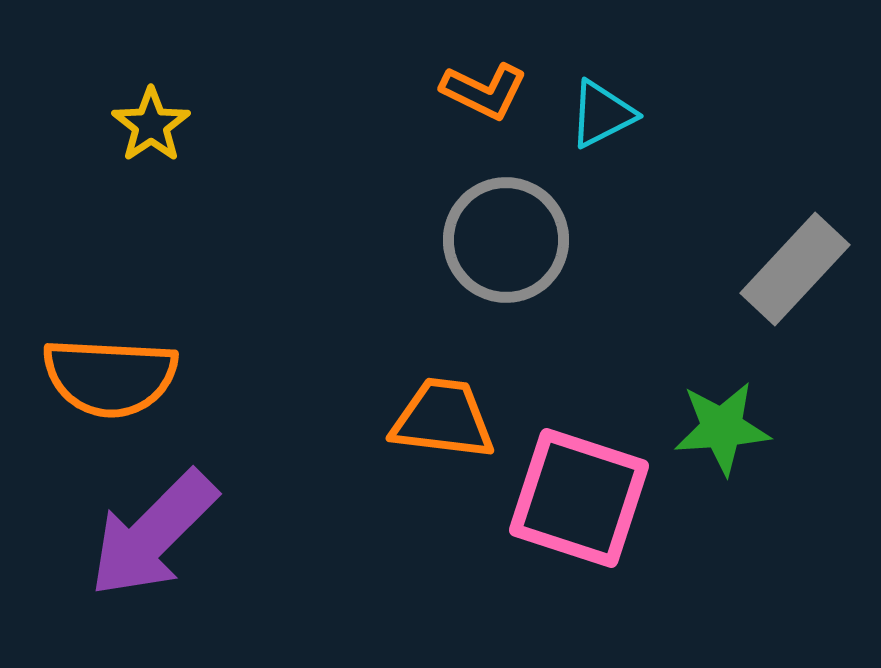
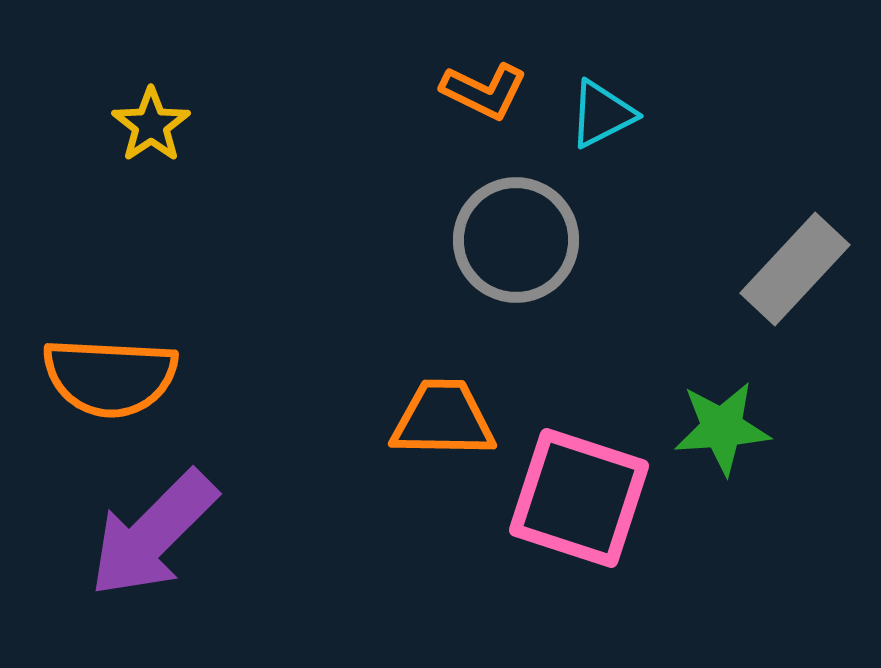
gray circle: moved 10 px right
orange trapezoid: rotated 6 degrees counterclockwise
